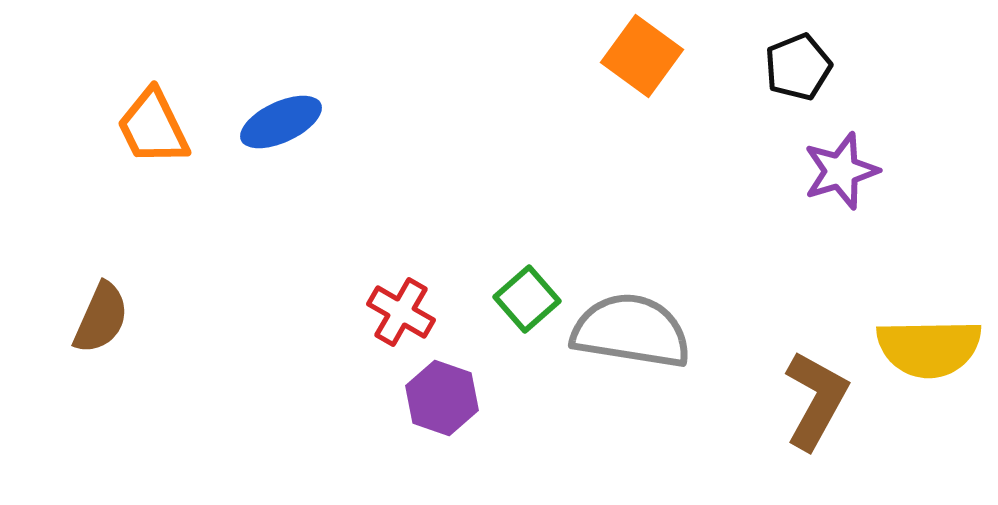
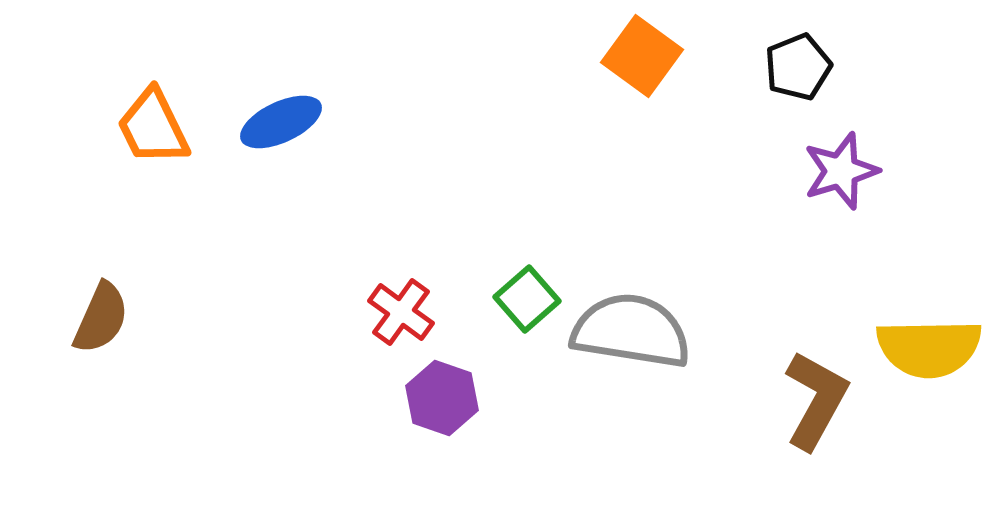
red cross: rotated 6 degrees clockwise
